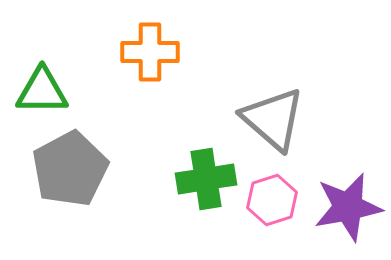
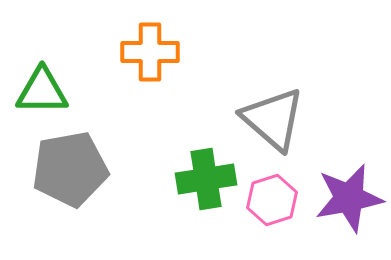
gray pentagon: rotated 18 degrees clockwise
purple star: moved 1 px right, 9 px up
